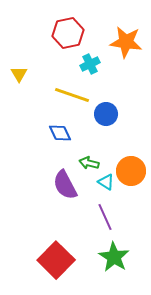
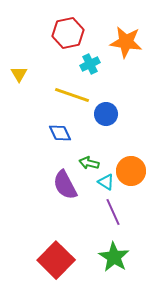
purple line: moved 8 px right, 5 px up
